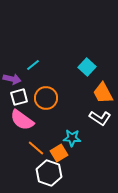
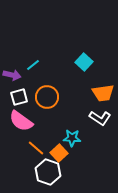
cyan square: moved 3 px left, 5 px up
purple arrow: moved 4 px up
orange trapezoid: rotated 70 degrees counterclockwise
orange circle: moved 1 px right, 1 px up
pink semicircle: moved 1 px left, 1 px down
orange square: rotated 12 degrees counterclockwise
white hexagon: moved 1 px left, 1 px up
